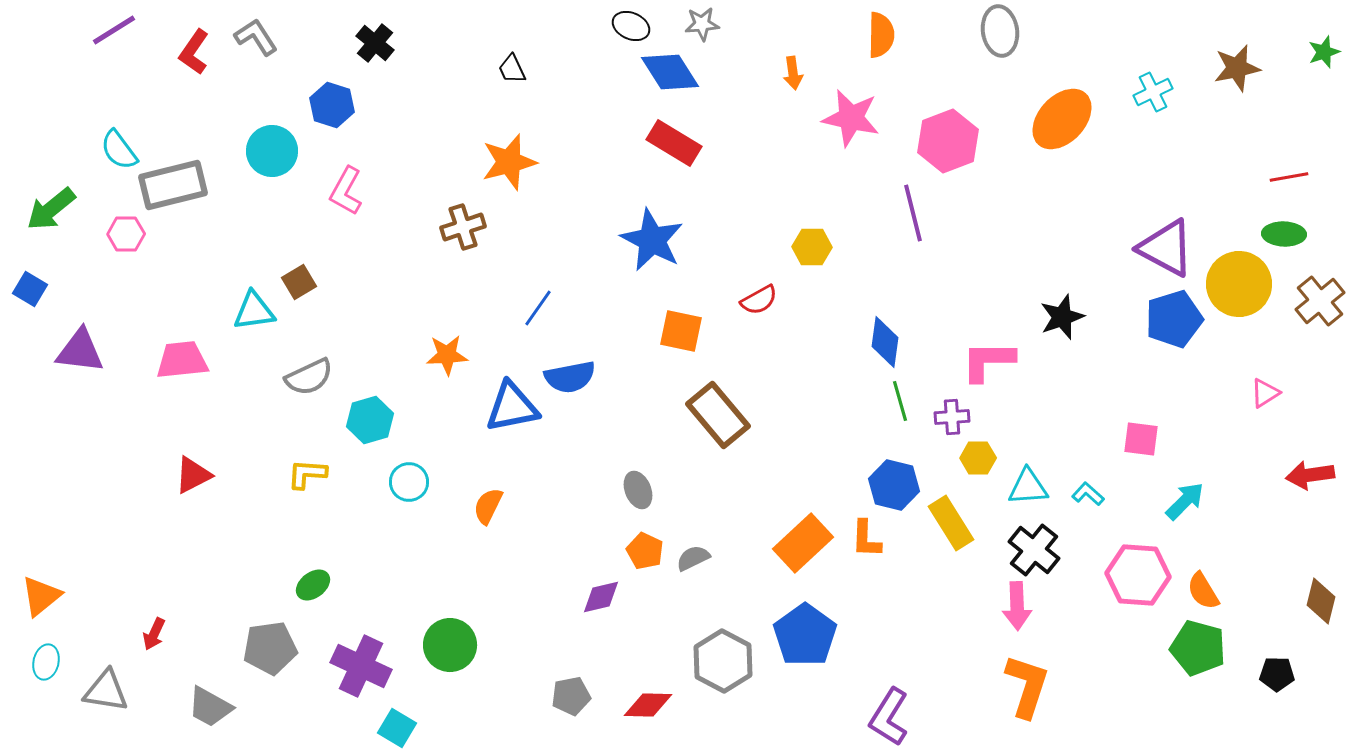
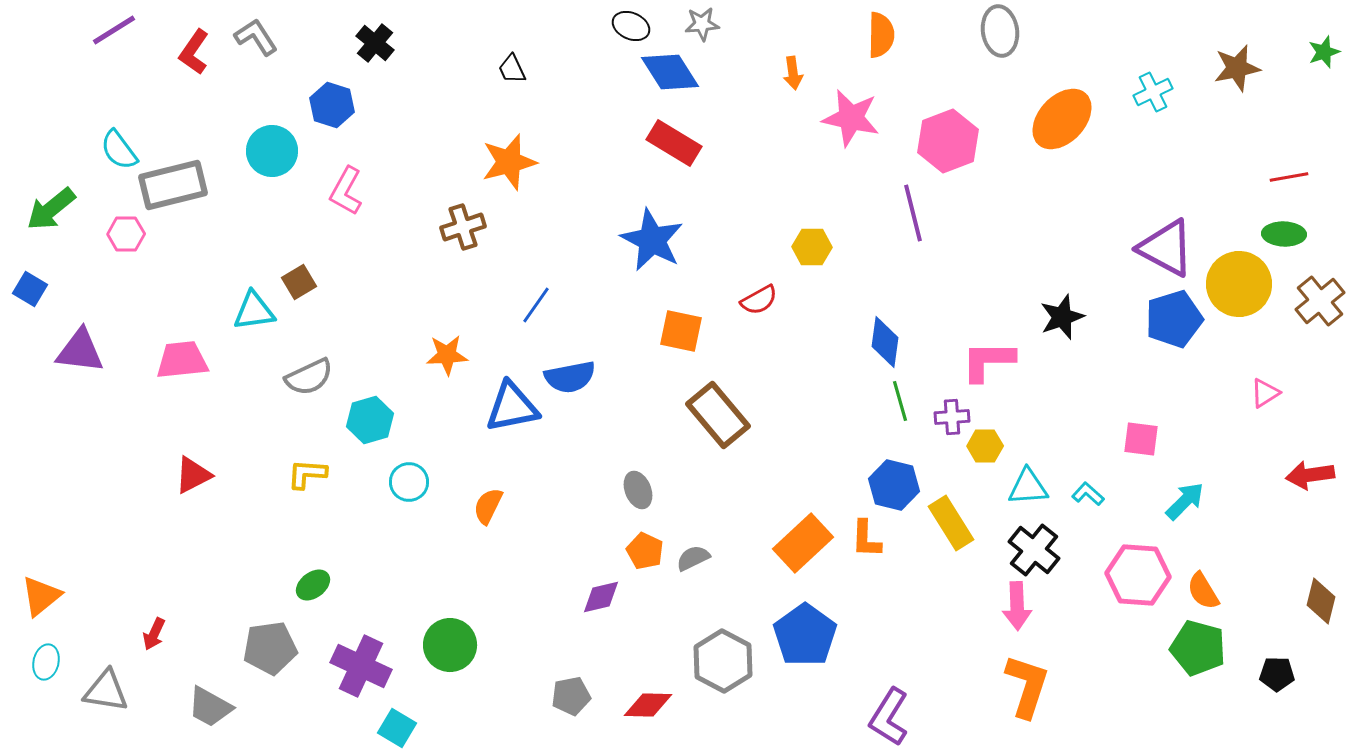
blue line at (538, 308): moved 2 px left, 3 px up
yellow hexagon at (978, 458): moved 7 px right, 12 px up
